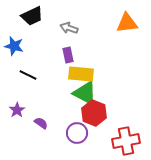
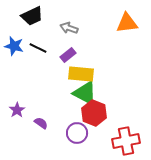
purple rectangle: rotated 63 degrees clockwise
black line: moved 10 px right, 27 px up
